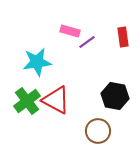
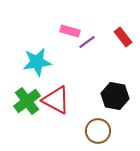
red rectangle: rotated 30 degrees counterclockwise
